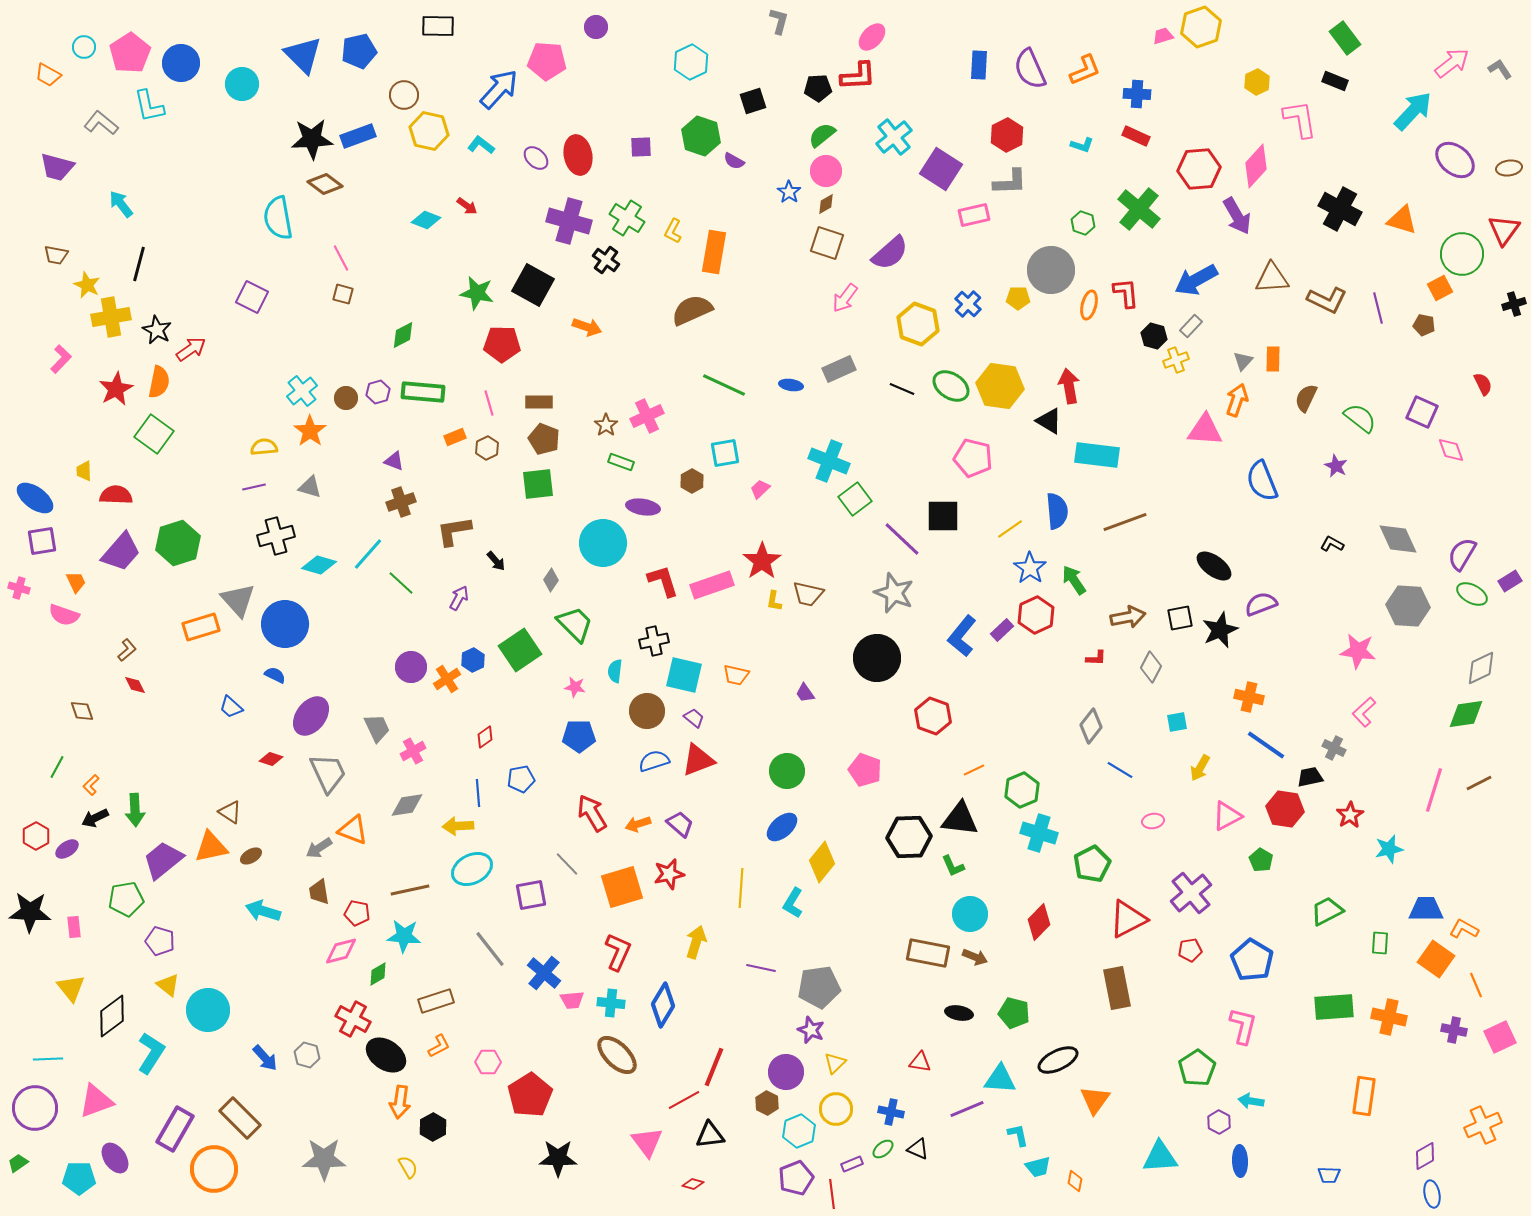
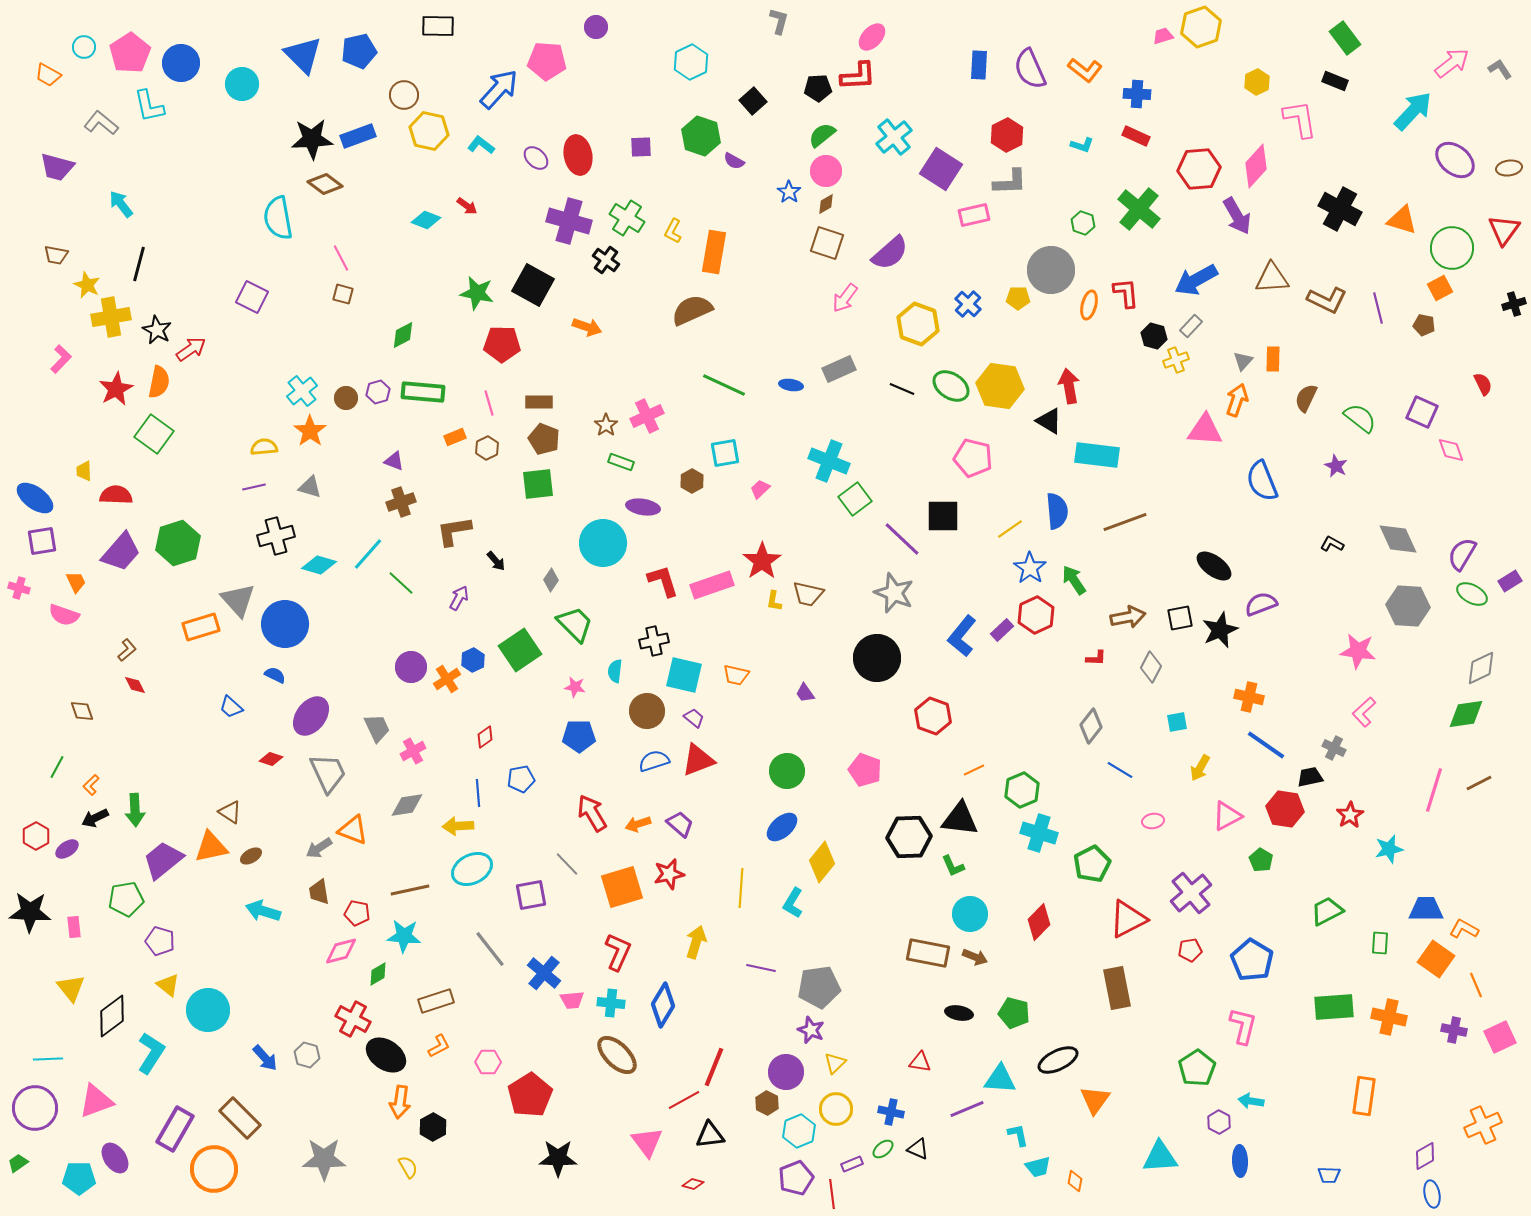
orange L-shape at (1085, 70): rotated 60 degrees clockwise
black square at (753, 101): rotated 24 degrees counterclockwise
green circle at (1462, 254): moved 10 px left, 6 px up
